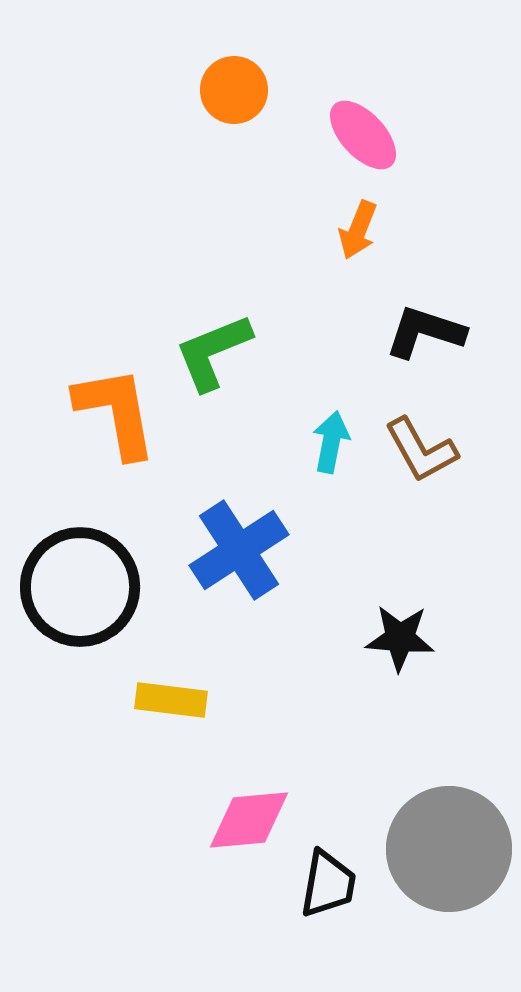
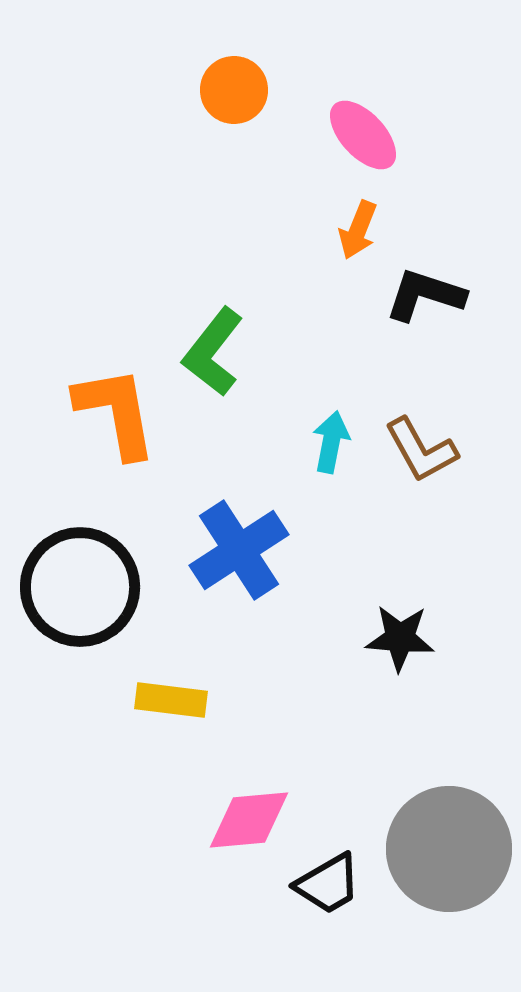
black L-shape: moved 37 px up
green L-shape: rotated 30 degrees counterclockwise
black trapezoid: rotated 50 degrees clockwise
